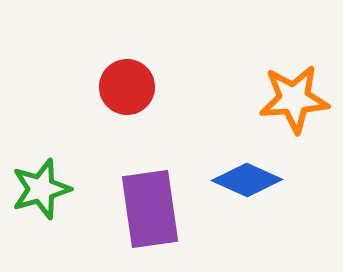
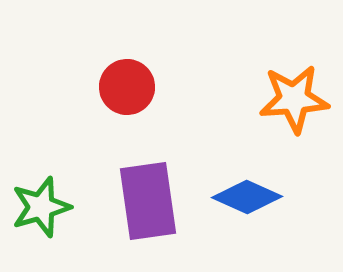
blue diamond: moved 17 px down
green star: moved 18 px down
purple rectangle: moved 2 px left, 8 px up
